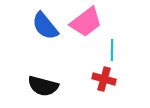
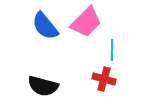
pink trapezoid: rotated 8 degrees counterclockwise
